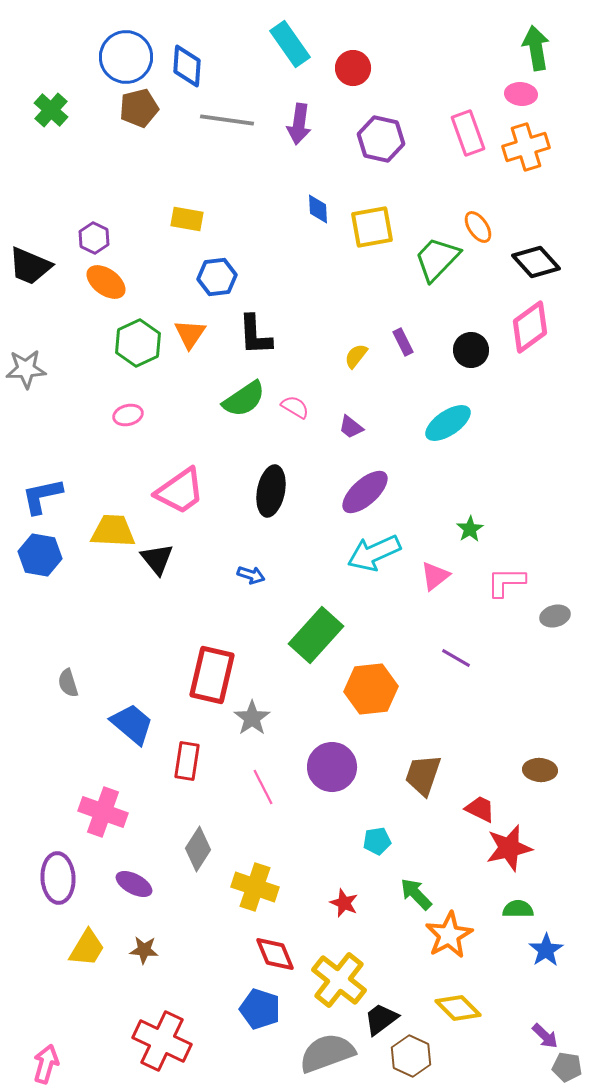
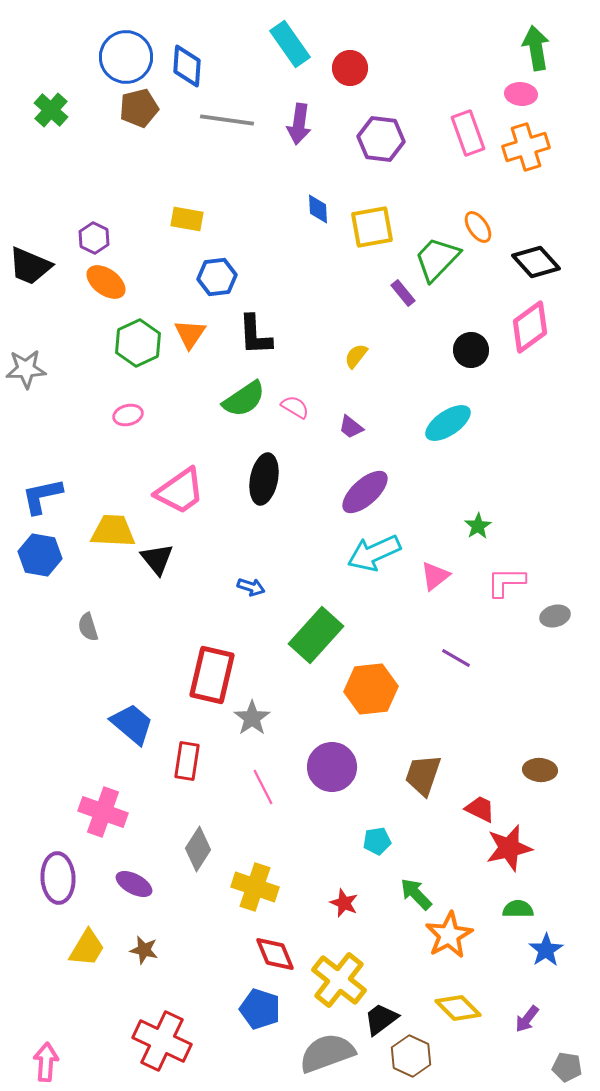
red circle at (353, 68): moved 3 px left
purple hexagon at (381, 139): rotated 6 degrees counterclockwise
purple rectangle at (403, 342): moved 49 px up; rotated 12 degrees counterclockwise
black ellipse at (271, 491): moved 7 px left, 12 px up
green star at (470, 529): moved 8 px right, 3 px up
blue arrow at (251, 575): moved 12 px down
gray semicircle at (68, 683): moved 20 px right, 56 px up
brown star at (144, 950): rotated 8 degrees clockwise
purple arrow at (545, 1036): moved 18 px left, 17 px up; rotated 84 degrees clockwise
pink arrow at (46, 1064): moved 2 px up; rotated 12 degrees counterclockwise
